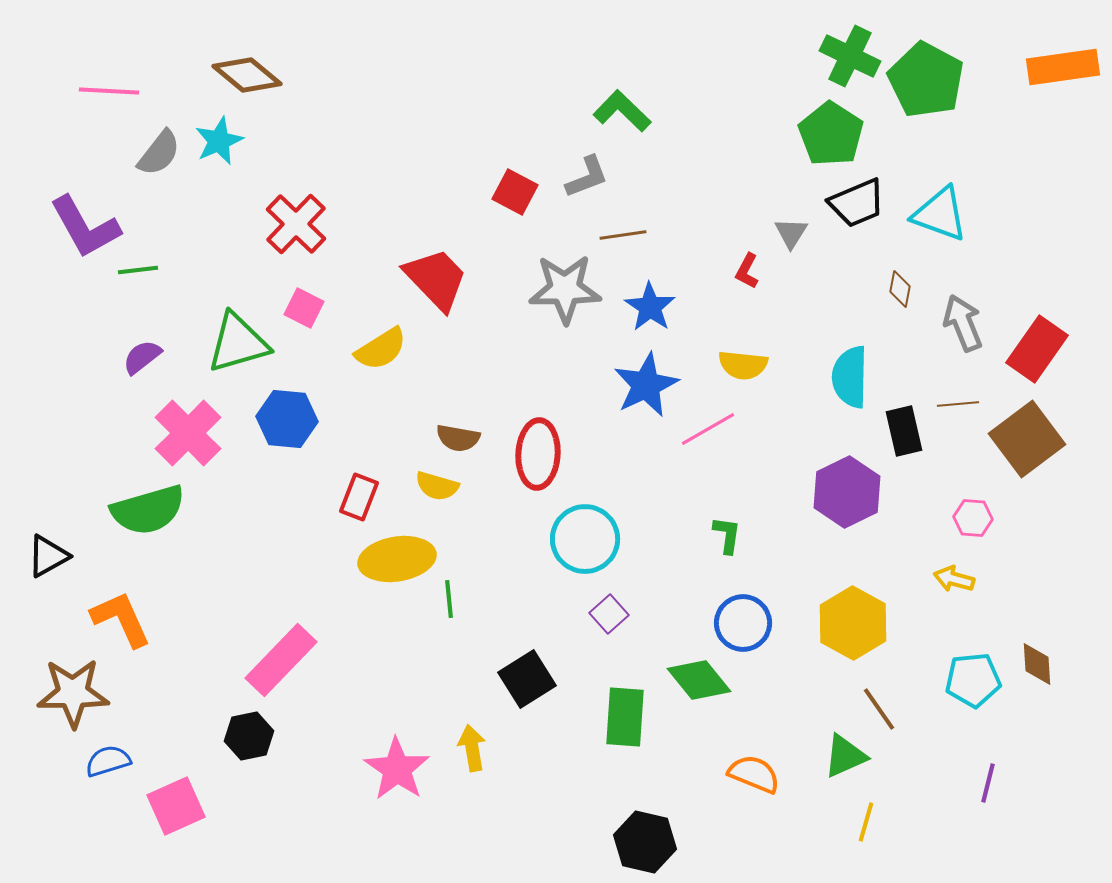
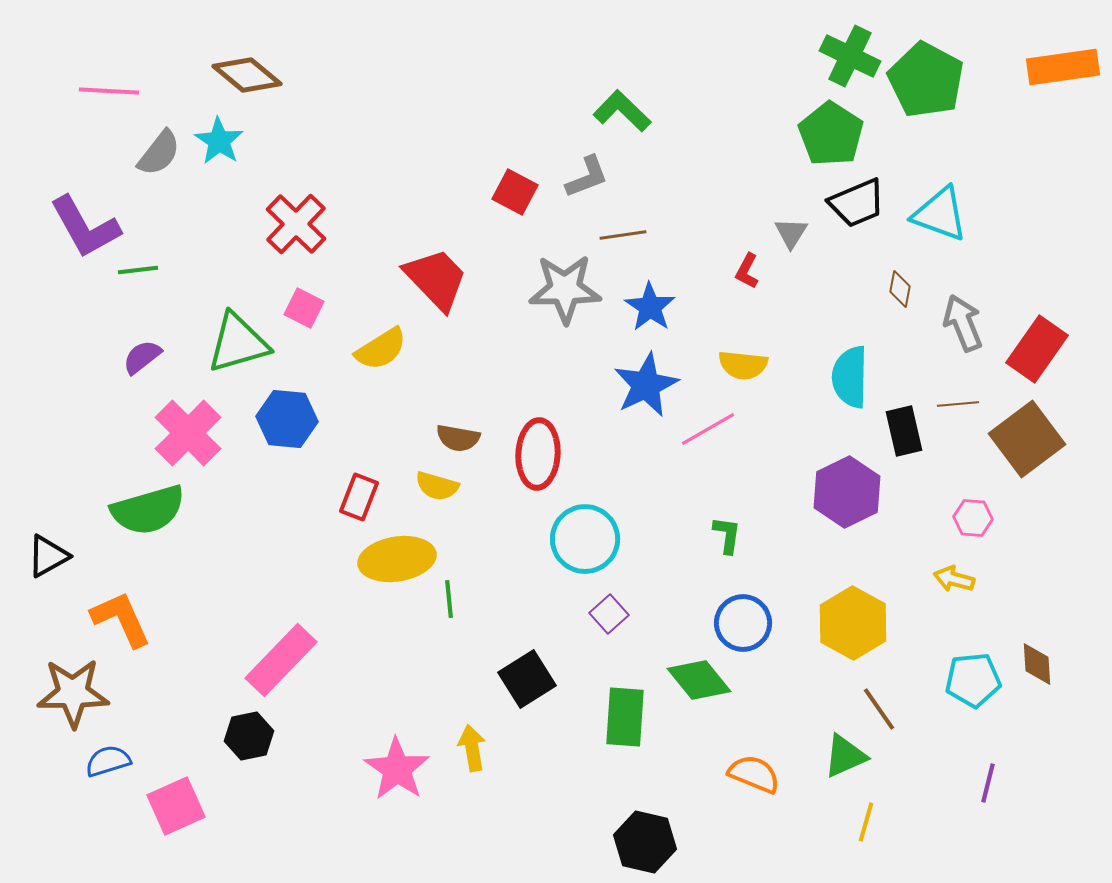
cyan star at (219, 141): rotated 15 degrees counterclockwise
